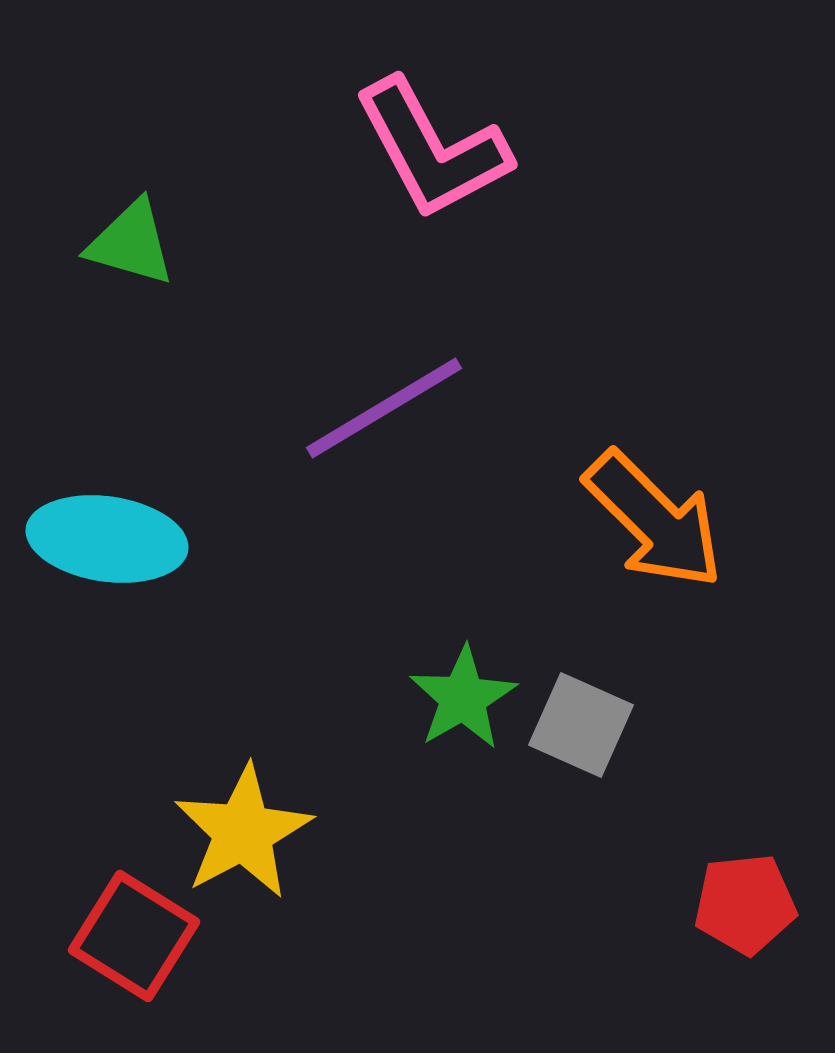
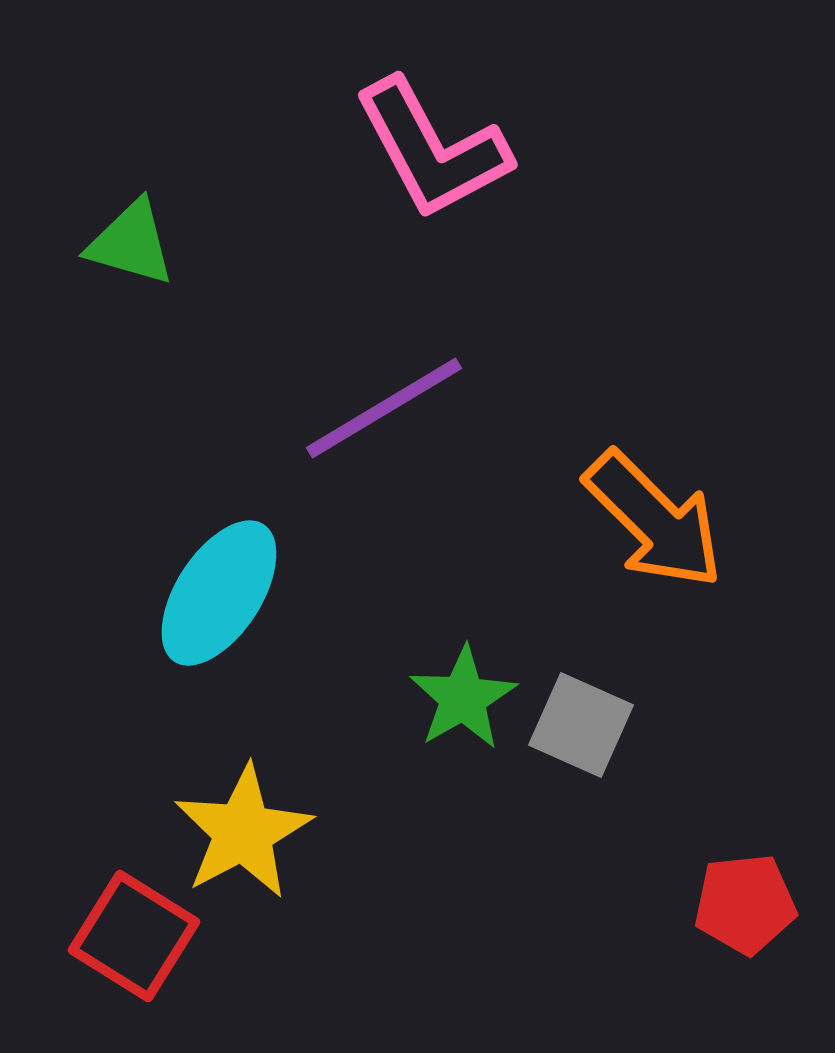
cyan ellipse: moved 112 px right, 54 px down; rotated 65 degrees counterclockwise
